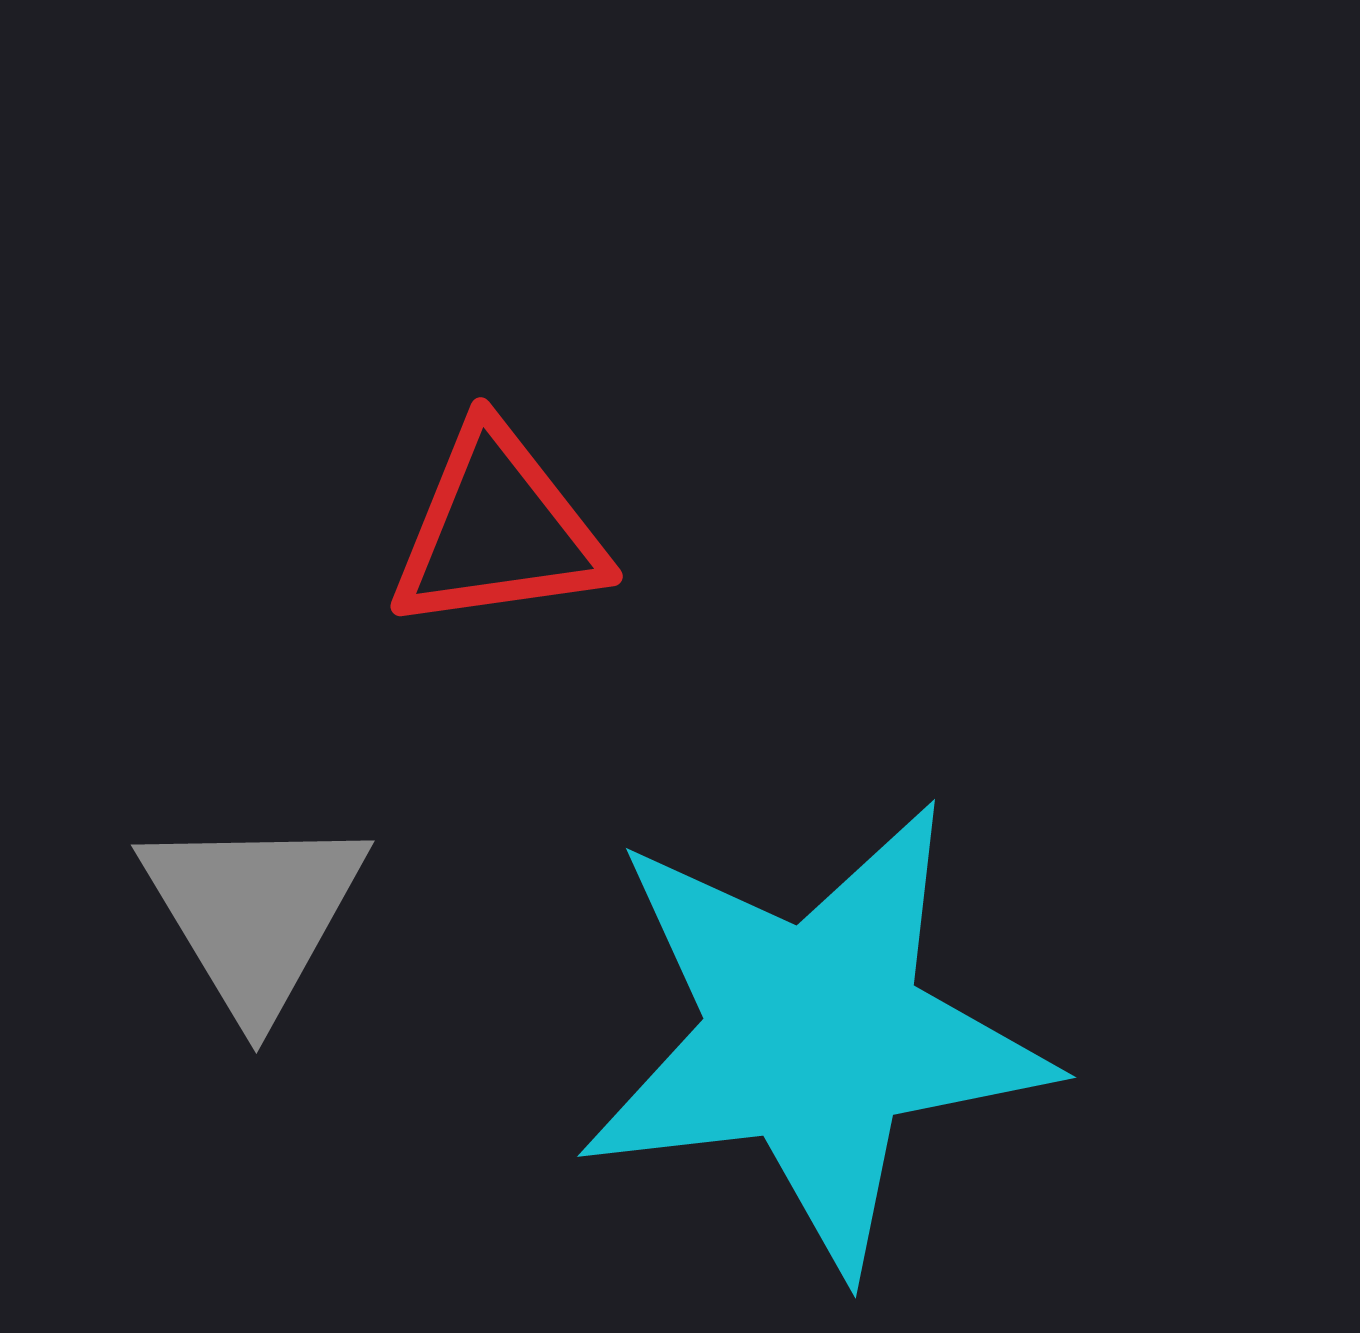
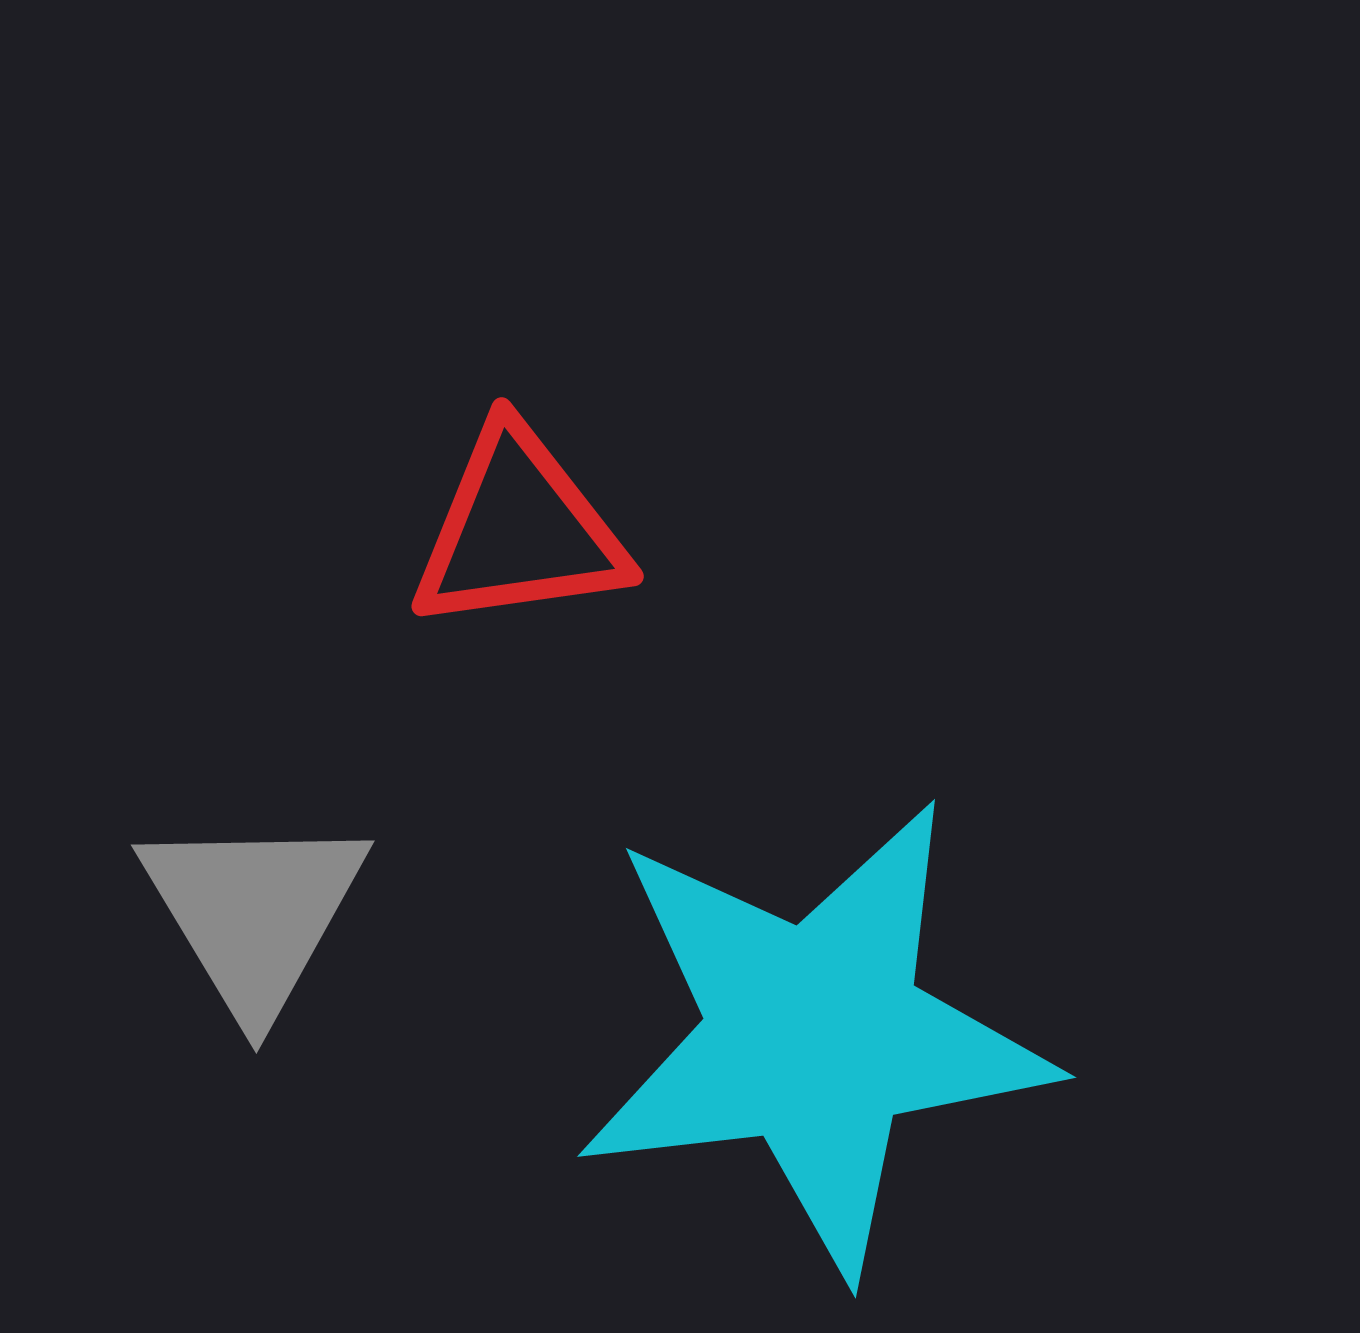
red triangle: moved 21 px right
